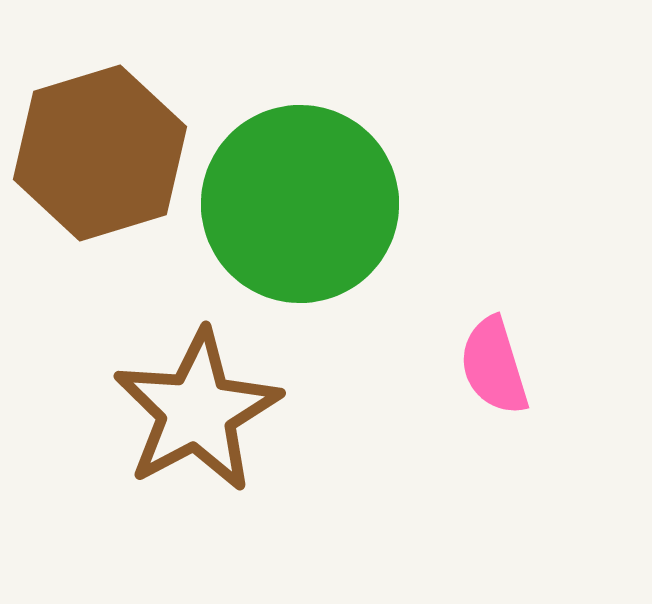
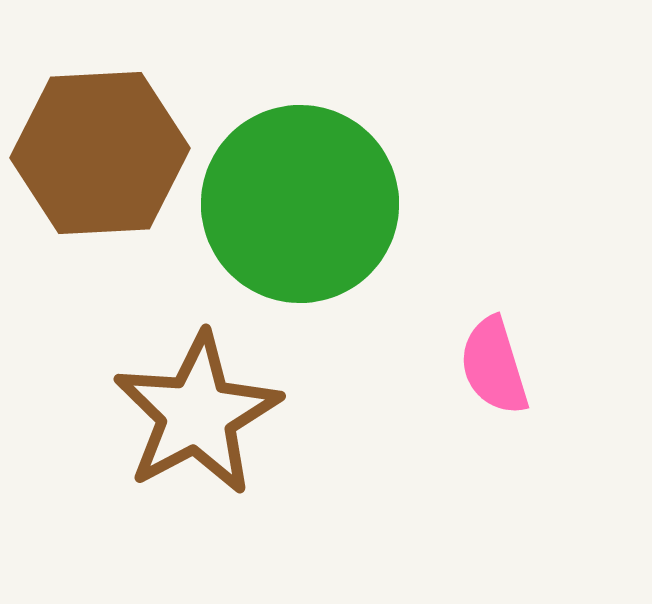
brown hexagon: rotated 14 degrees clockwise
brown star: moved 3 px down
